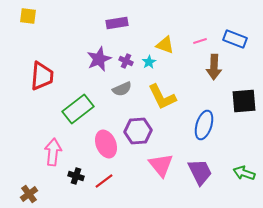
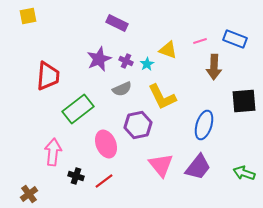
yellow square: rotated 18 degrees counterclockwise
purple rectangle: rotated 35 degrees clockwise
yellow triangle: moved 3 px right, 5 px down
cyan star: moved 2 px left, 2 px down
red trapezoid: moved 6 px right
purple hexagon: moved 6 px up; rotated 8 degrees counterclockwise
purple trapezoid: moved 2 px left, 5 px up; rotated 64 degrees clockwise
